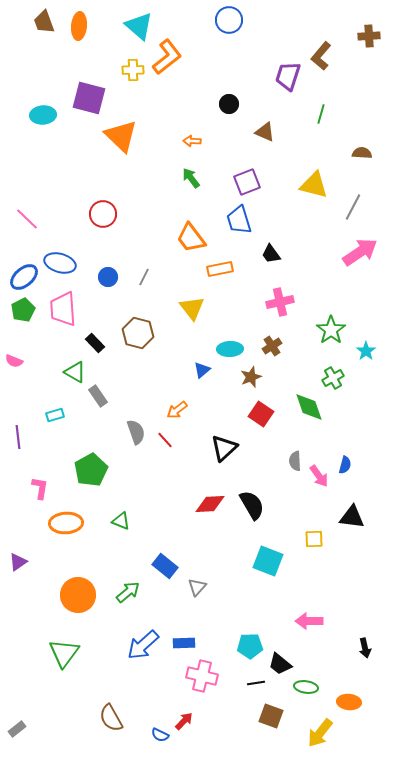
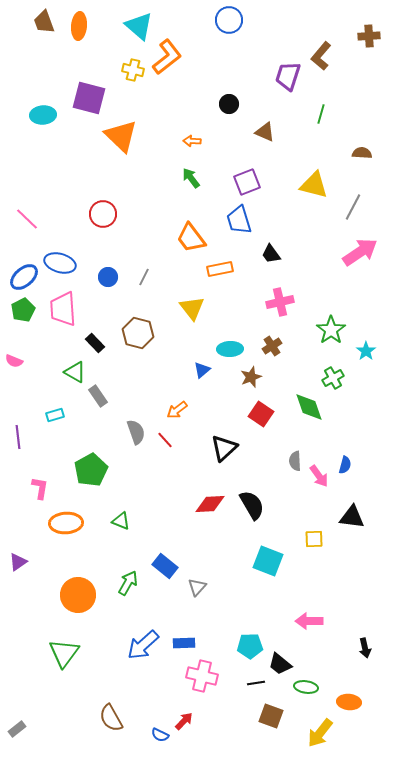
yellow cross at (133, 70): rotated 15 degrees clockwise
green arrow at (128, 592): moved 9 px up; rotated 20 degrees counterclockwise
